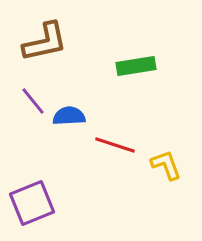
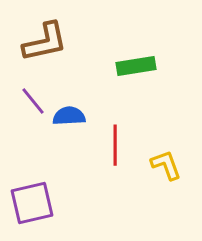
red line: rotated 72 degrees clockwise
purple square: rotated 9 degrees clockwise
